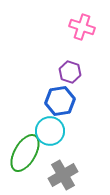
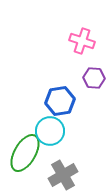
pink cross: moved 14 px down
purple hexagon: moved 24 px right, 6 px down; rotated 15 degrees counterclockwise
